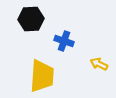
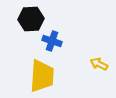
blue cross: moved 12 px left
